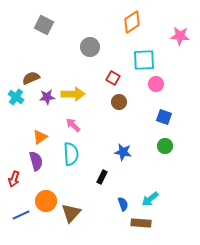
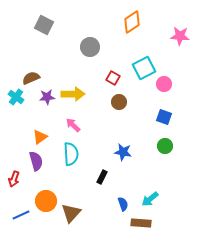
cyan square: moved 8 px down; rotated 25 degrees counterclockwise
pink circle: moved 8 px right
